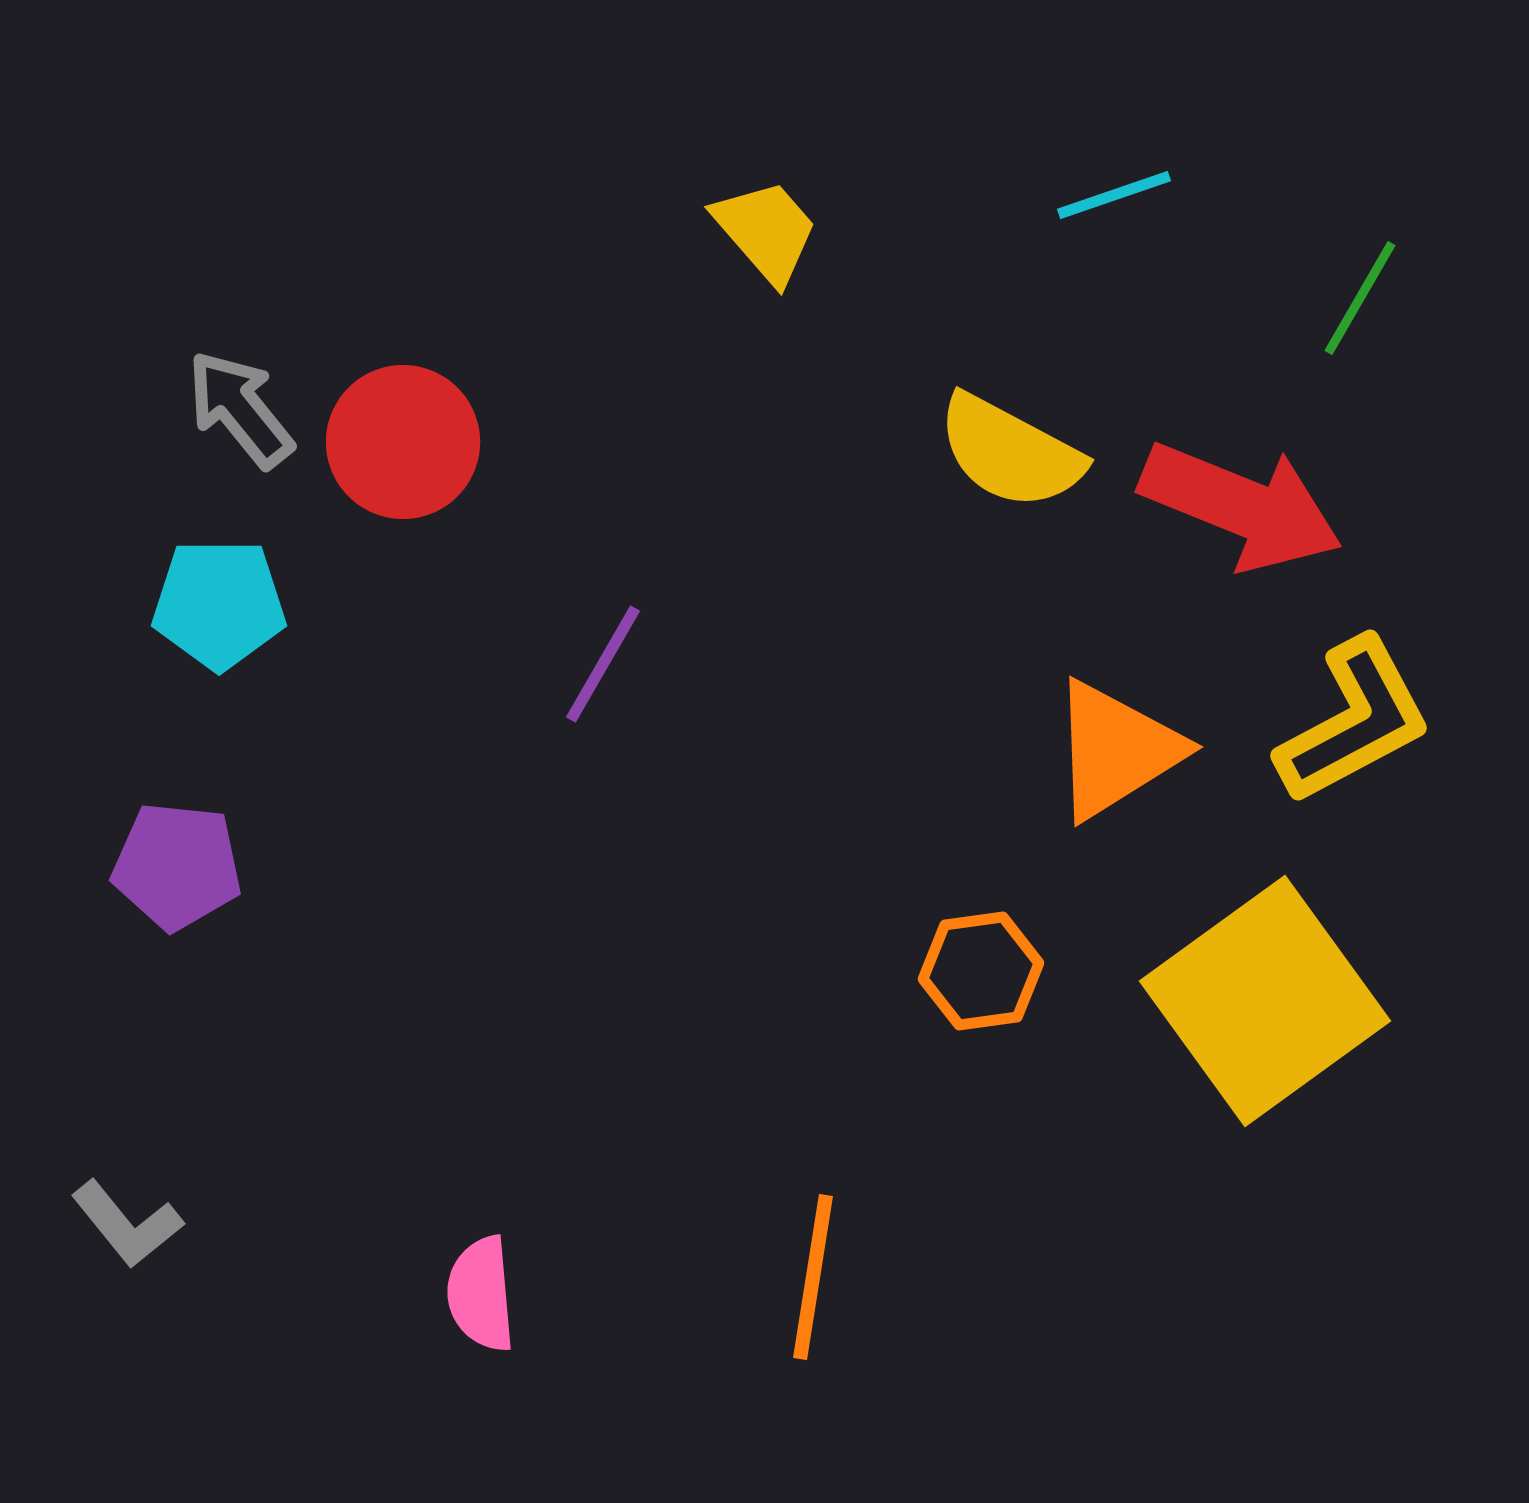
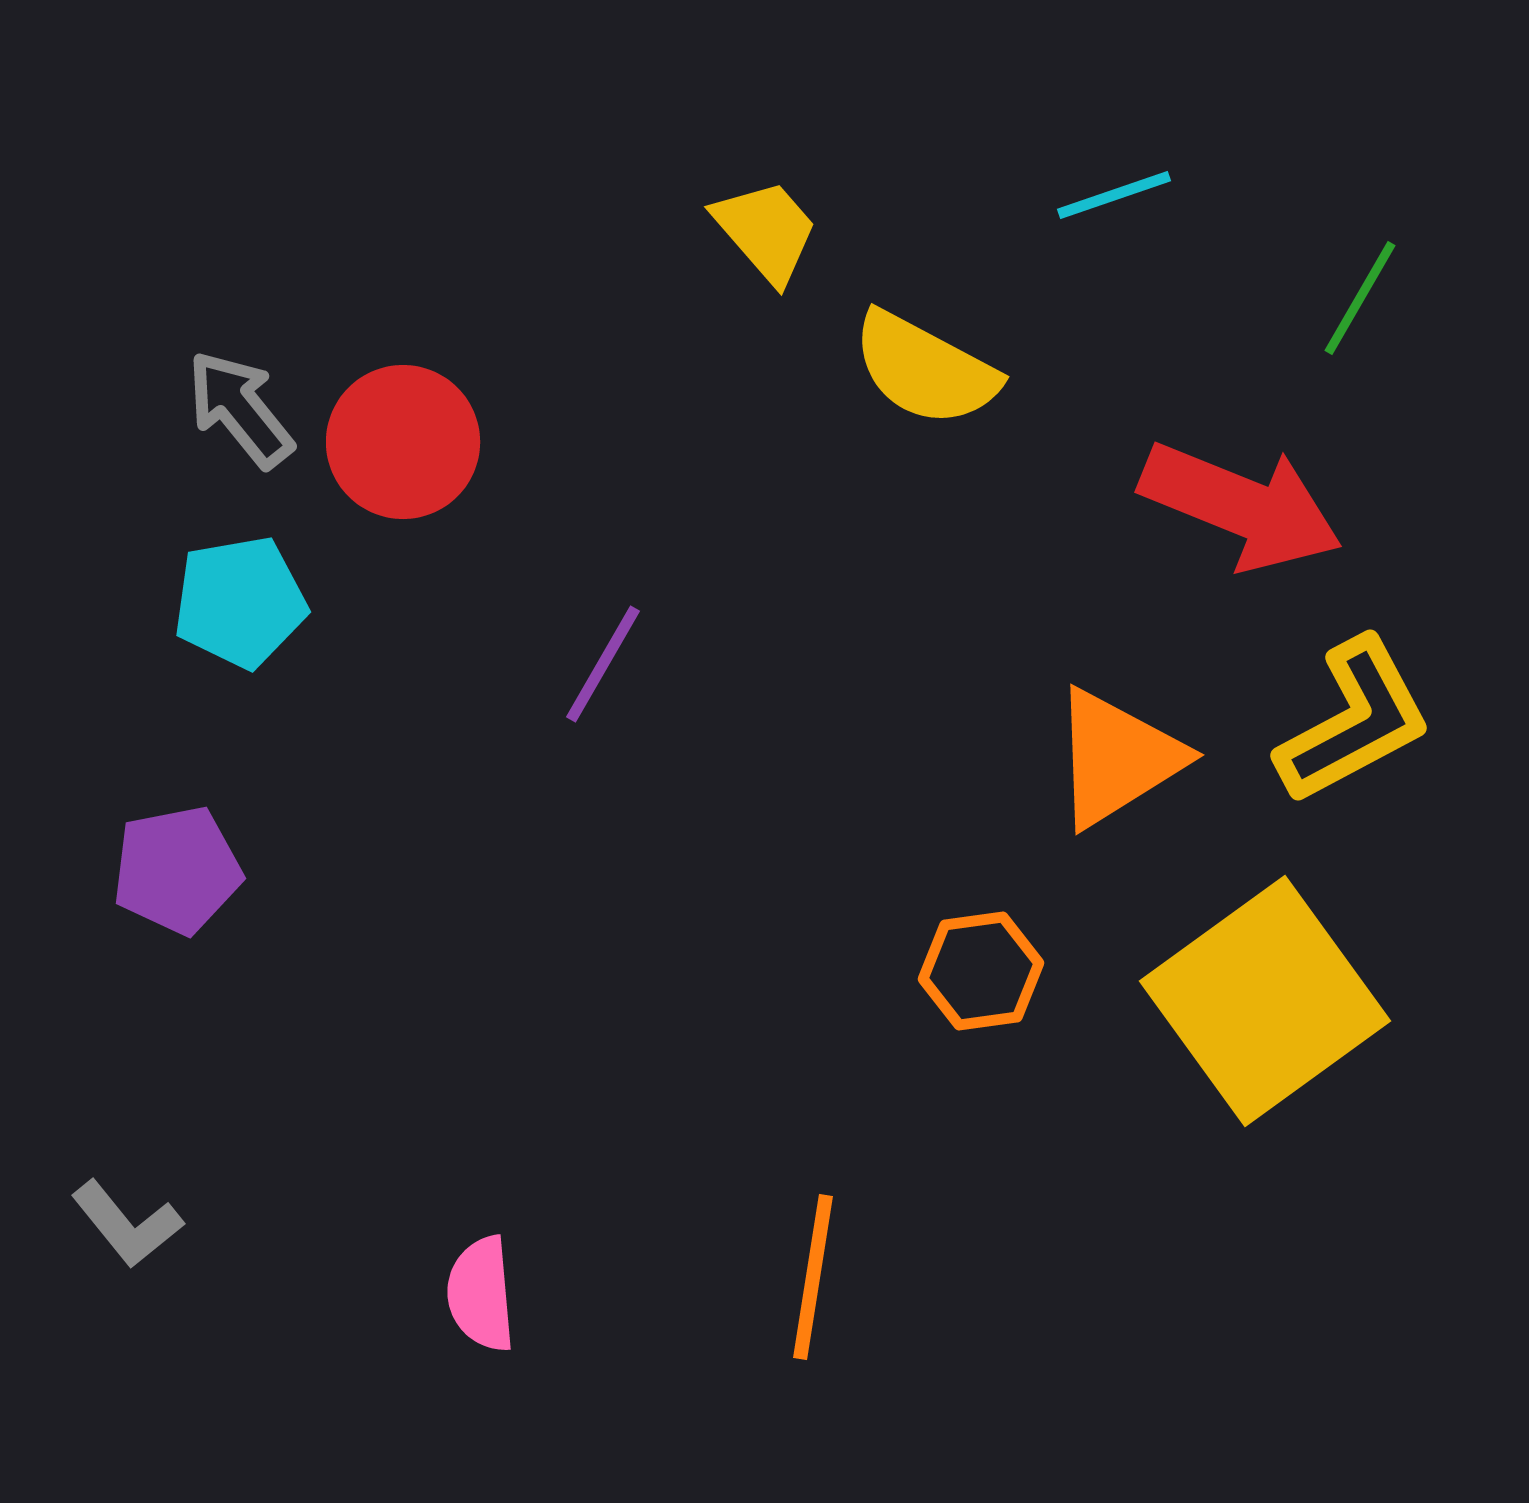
yellow semicircle: moved 85 px left, 83 px up
cyan pentagon: moved 21 px right, 2 px up; rotated 10 degrees counterclockwise
orange triangle: moved 1 px right, 8 px down
purple pentagon: moved 4 px down; rotated 17 degrees counterclockwise
